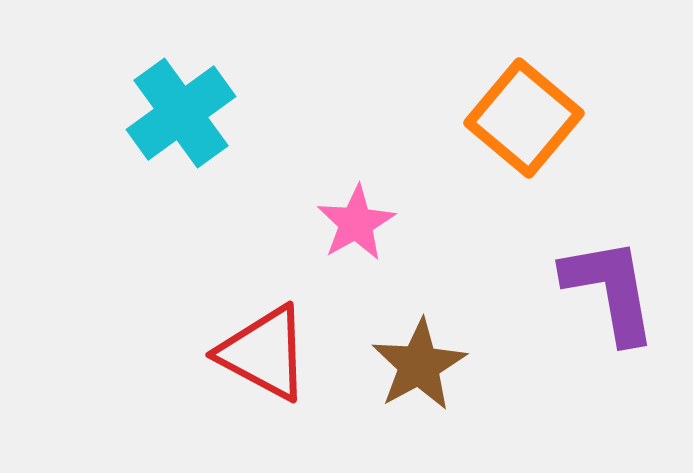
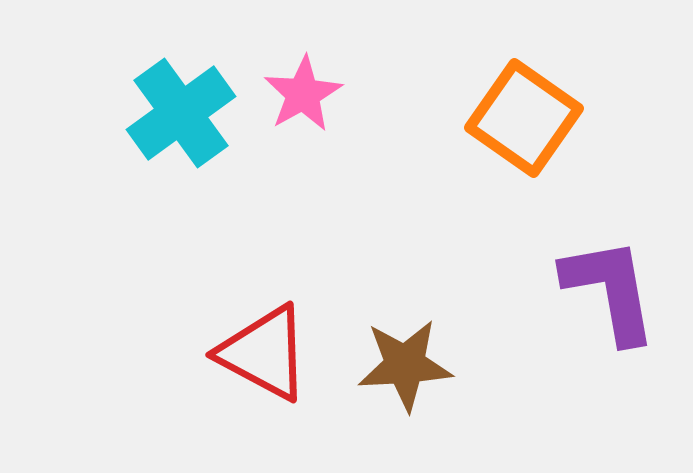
orange square: rotated 5 degrees counterclockwise
pink star: moved 53 px left, 129 px up
brown star: moved 14 px left; rotated 26 degrees clockwise
